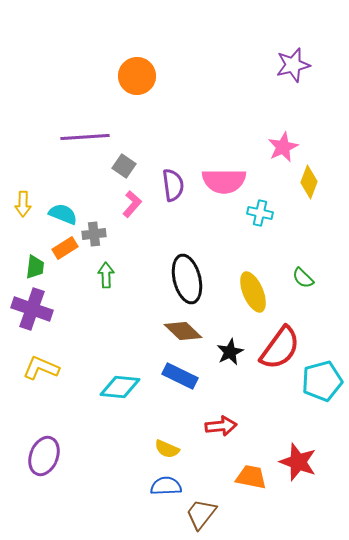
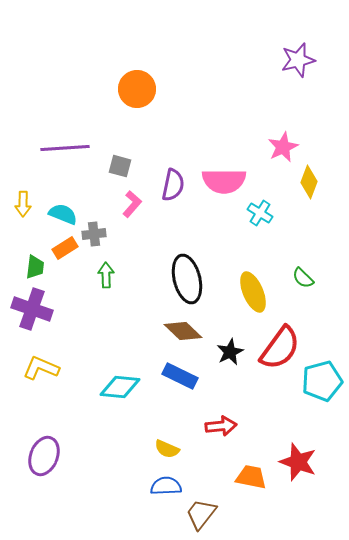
purple star: moved 5 px right, 5 px up
orange circle: moved 13 px down
purple line: moved 20 px left, 11 px down
gray square: moved 4 px left; rotated 20 degrees counterclockwise
purple semicircle: rotated 20 degrees clockwise
cyan cross: rotated 20 degrees clockwise
